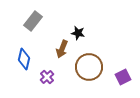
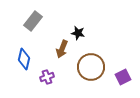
brown circle: moved 2 px right
purple cross: rotated 24 degrees clockwise
